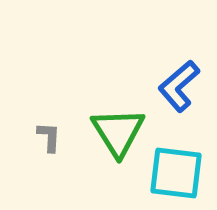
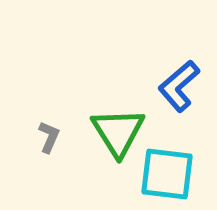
gray L-shape: rotated 20 degrees clockwise
cyan square: moved 9 px left, 1 px down
